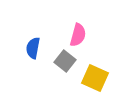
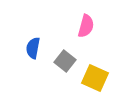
pink semicircle: moved 8 px right, 9 px up
